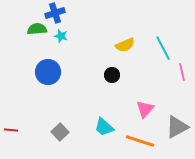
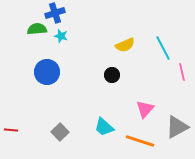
blue circle: moved 1 px left
